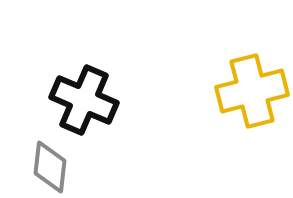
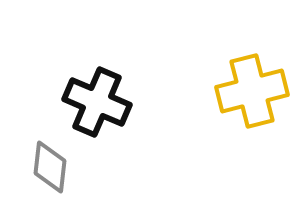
black cross: moved 13 px right, 2 px down
